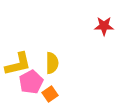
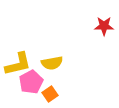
yellow semicircle: rotated 80 degrees clockwise
